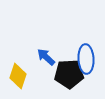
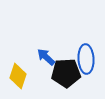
black pentagon: moved 3 px left, 1 px up
